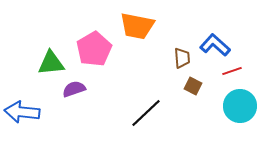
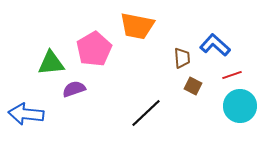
red line: moved 4 px down
blue arrow: moved 4 px right, 2 px down
